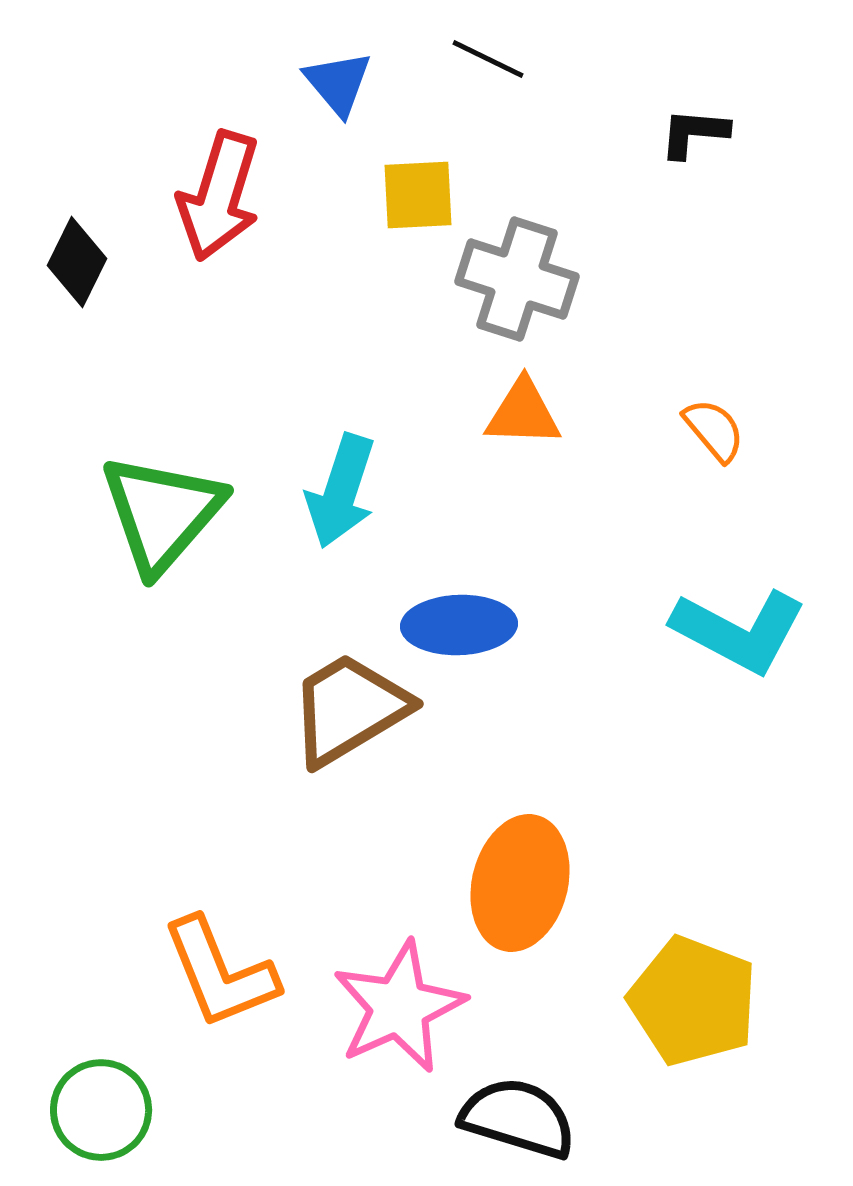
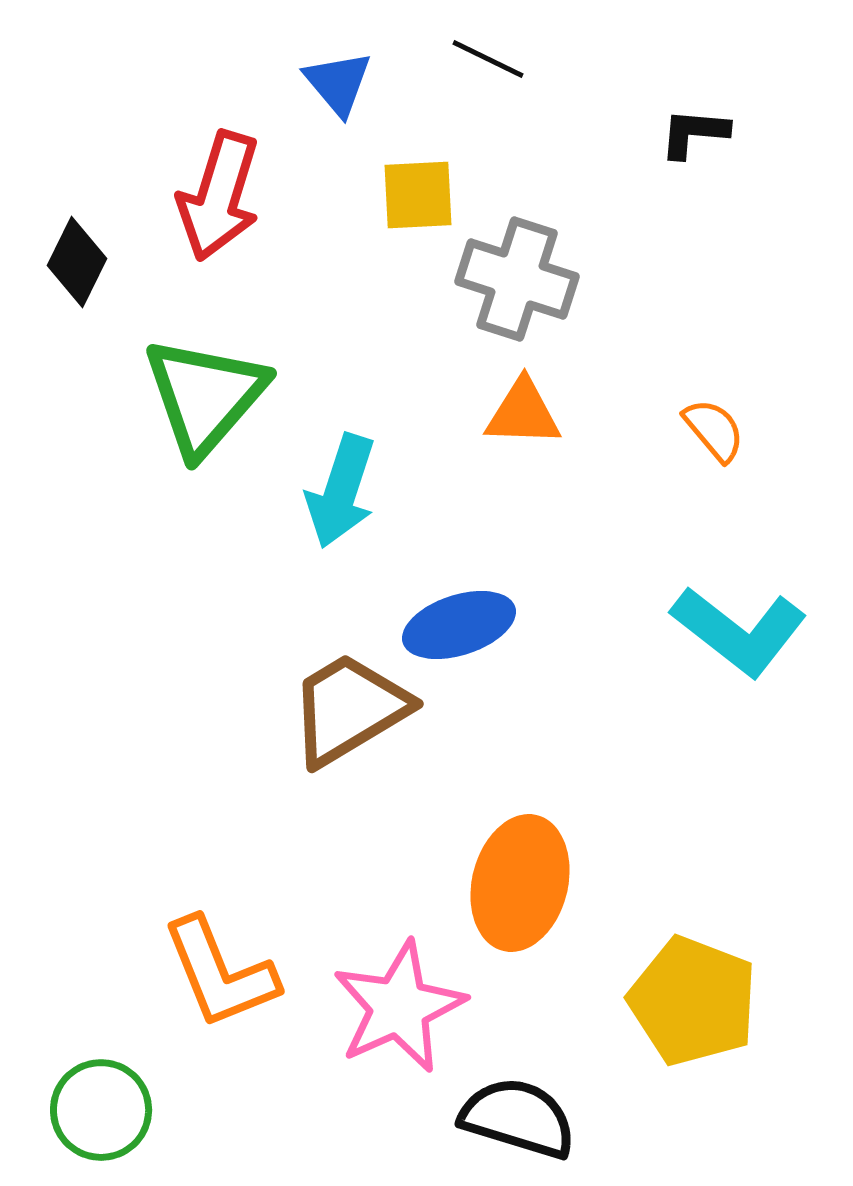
green triangle: moved 43 px right, 117 px up
blue ellipse: rotated 16 degrees counterclockwise
cyan L-shape: rotated 10 degrees clockwise
